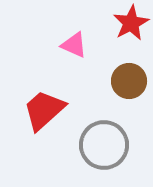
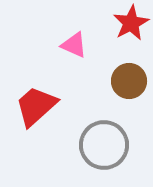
red trapezoid: moved 8 px left, 4 px up
